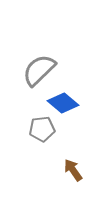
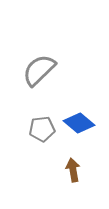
blue diamond: moved 16 px right, 20 px down
brown arrow: rotated 25 degrees clockwise
